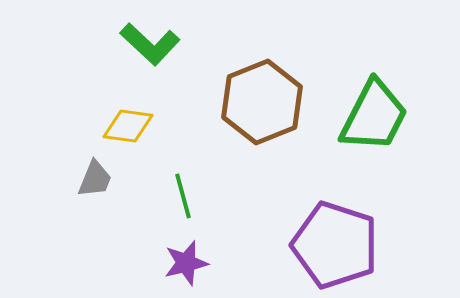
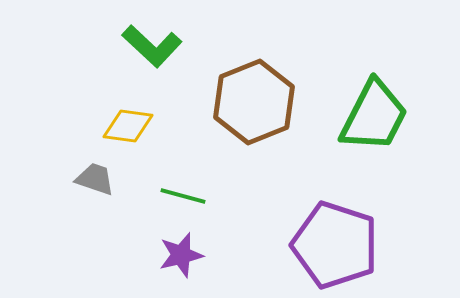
green L-shape: moved 2 px right, 2 px down
brown hexagon: moved 8 px left
gray trapezoid: rotated 93 degrees counterclockwise
green line: rotated 60 degrees counterclockwise
purple star: moved 5 px left, 8 px up
